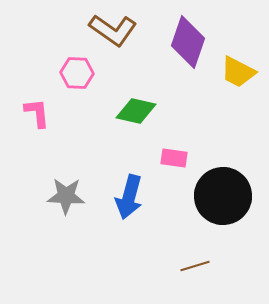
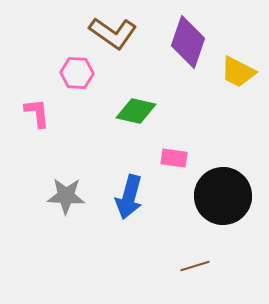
brown L-shape: moved 3 px down
